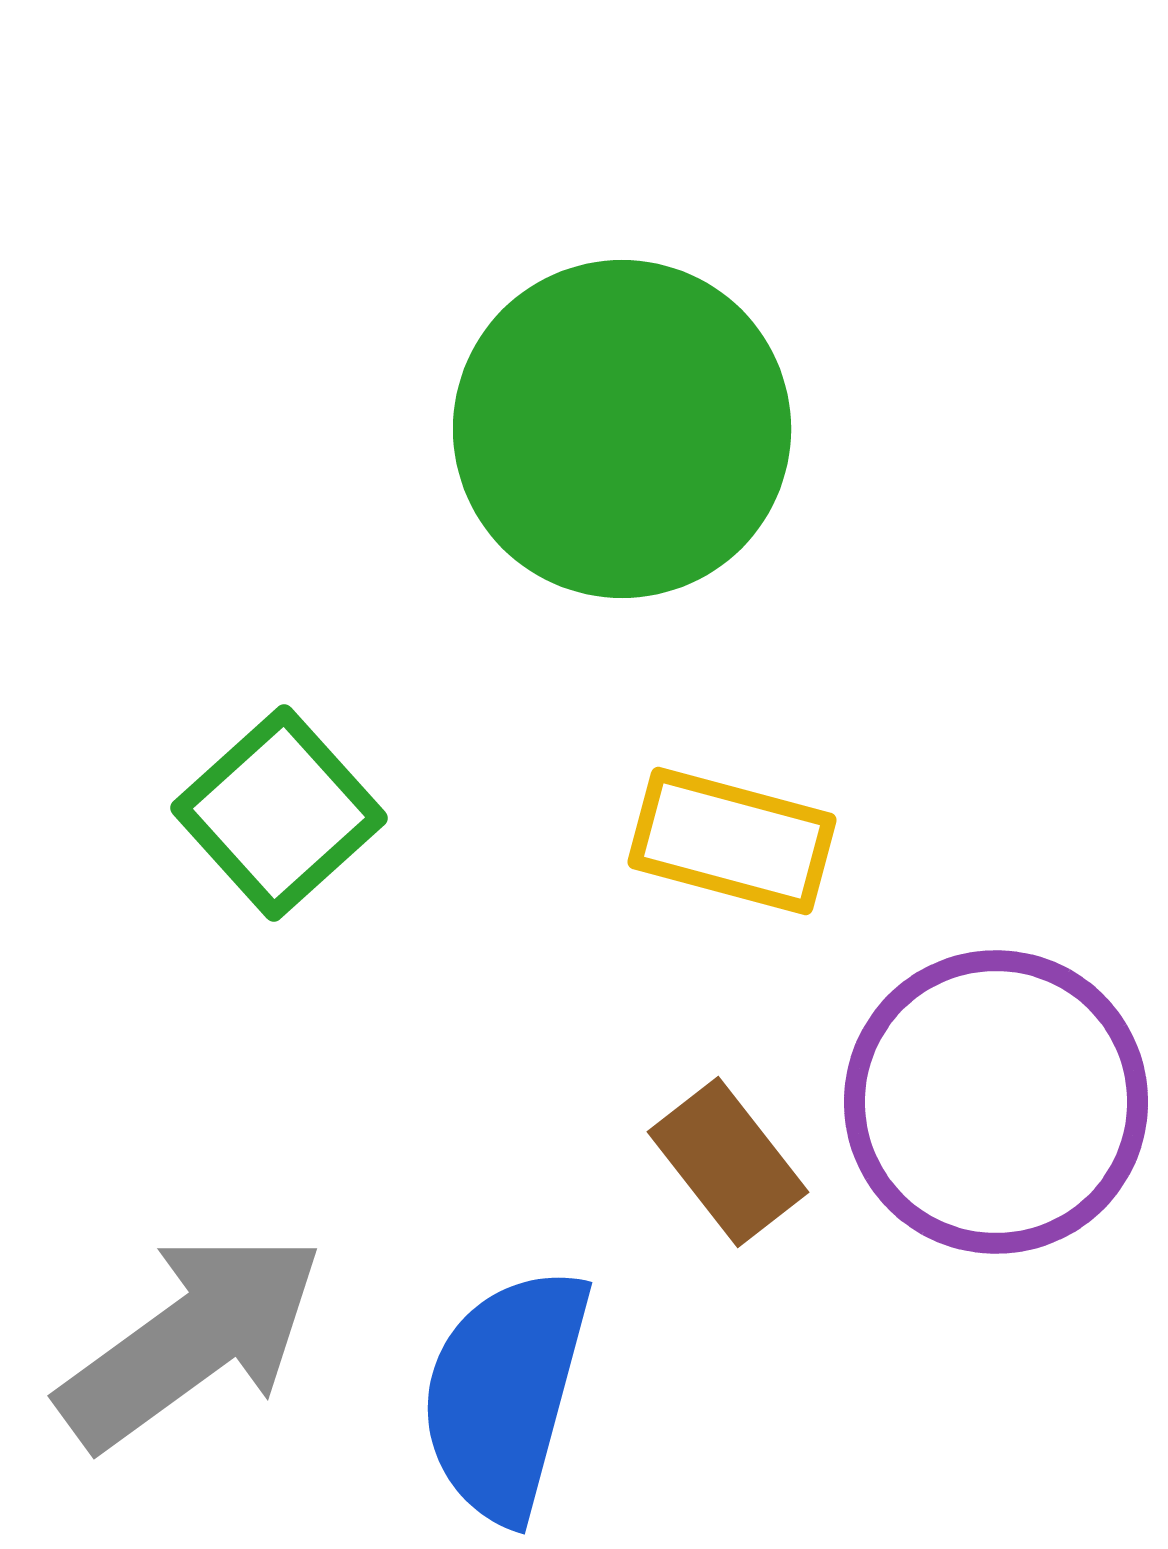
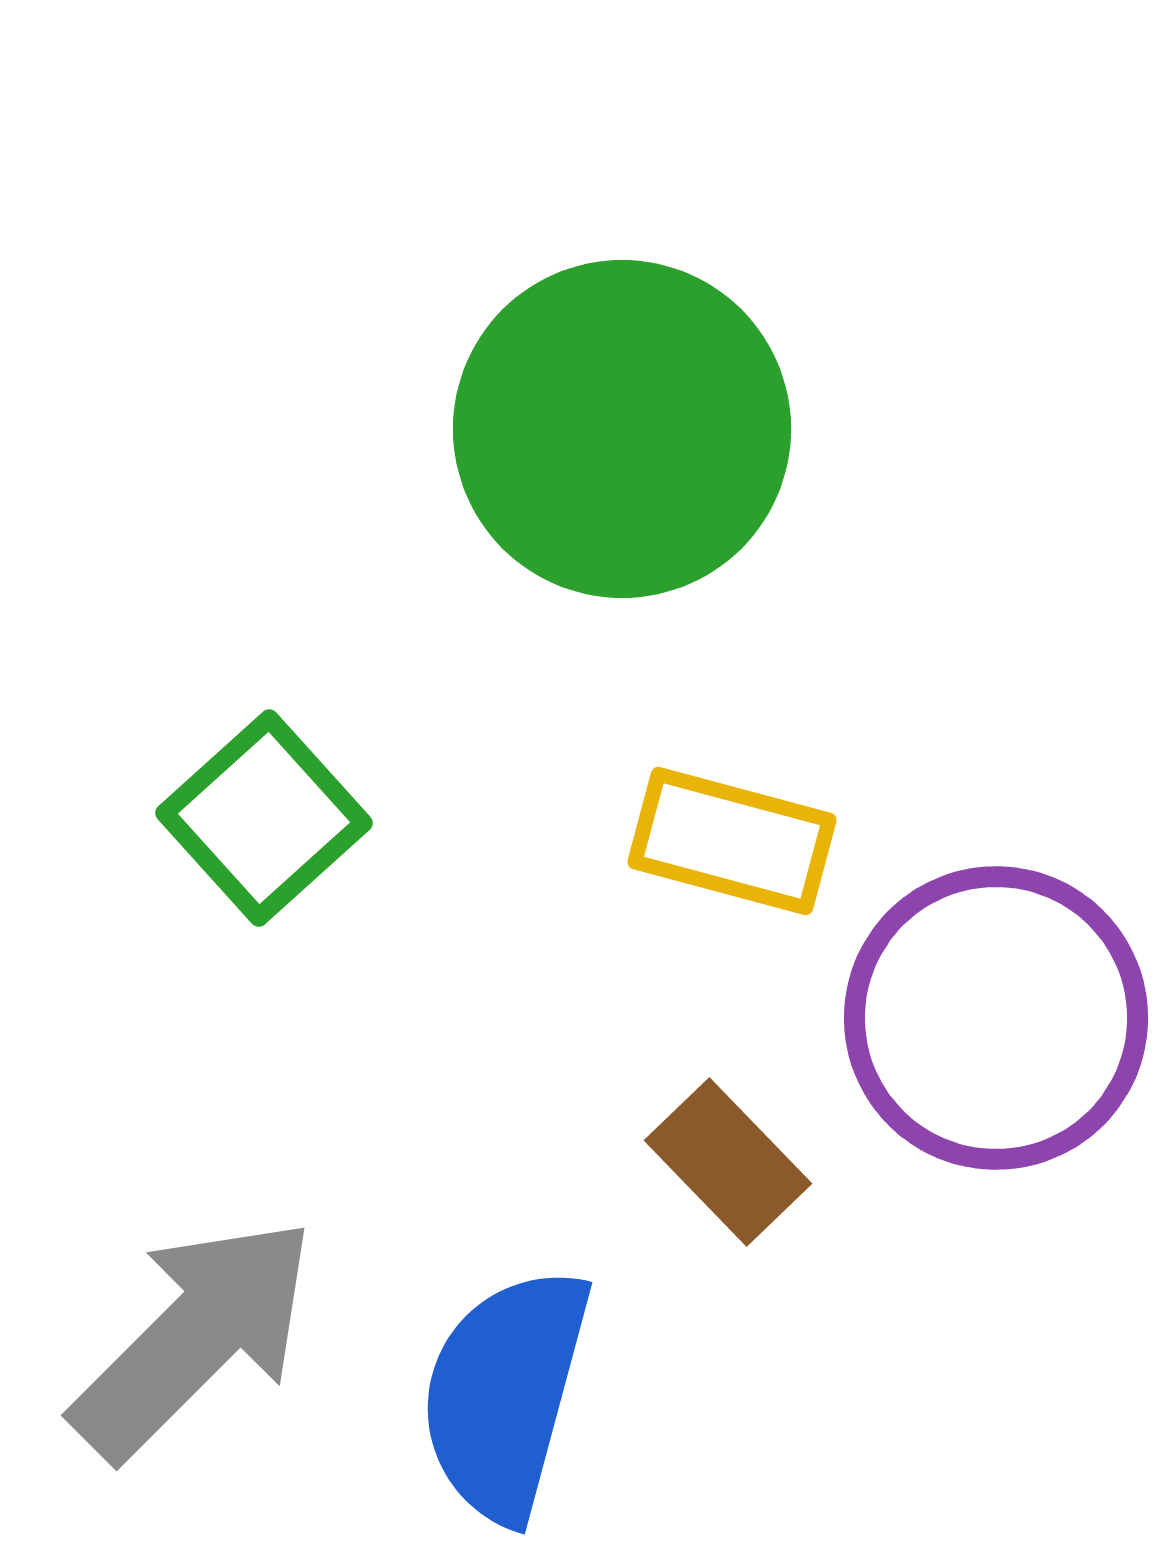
green square: moved 15 px left, 5 px down
purple circle: moved 84 px up
brown rectangle: rotated 6 degrees counterclockwise
gray arrow: moved 3 px right, 2 px up; rotated 9 degrees counterclockwise
